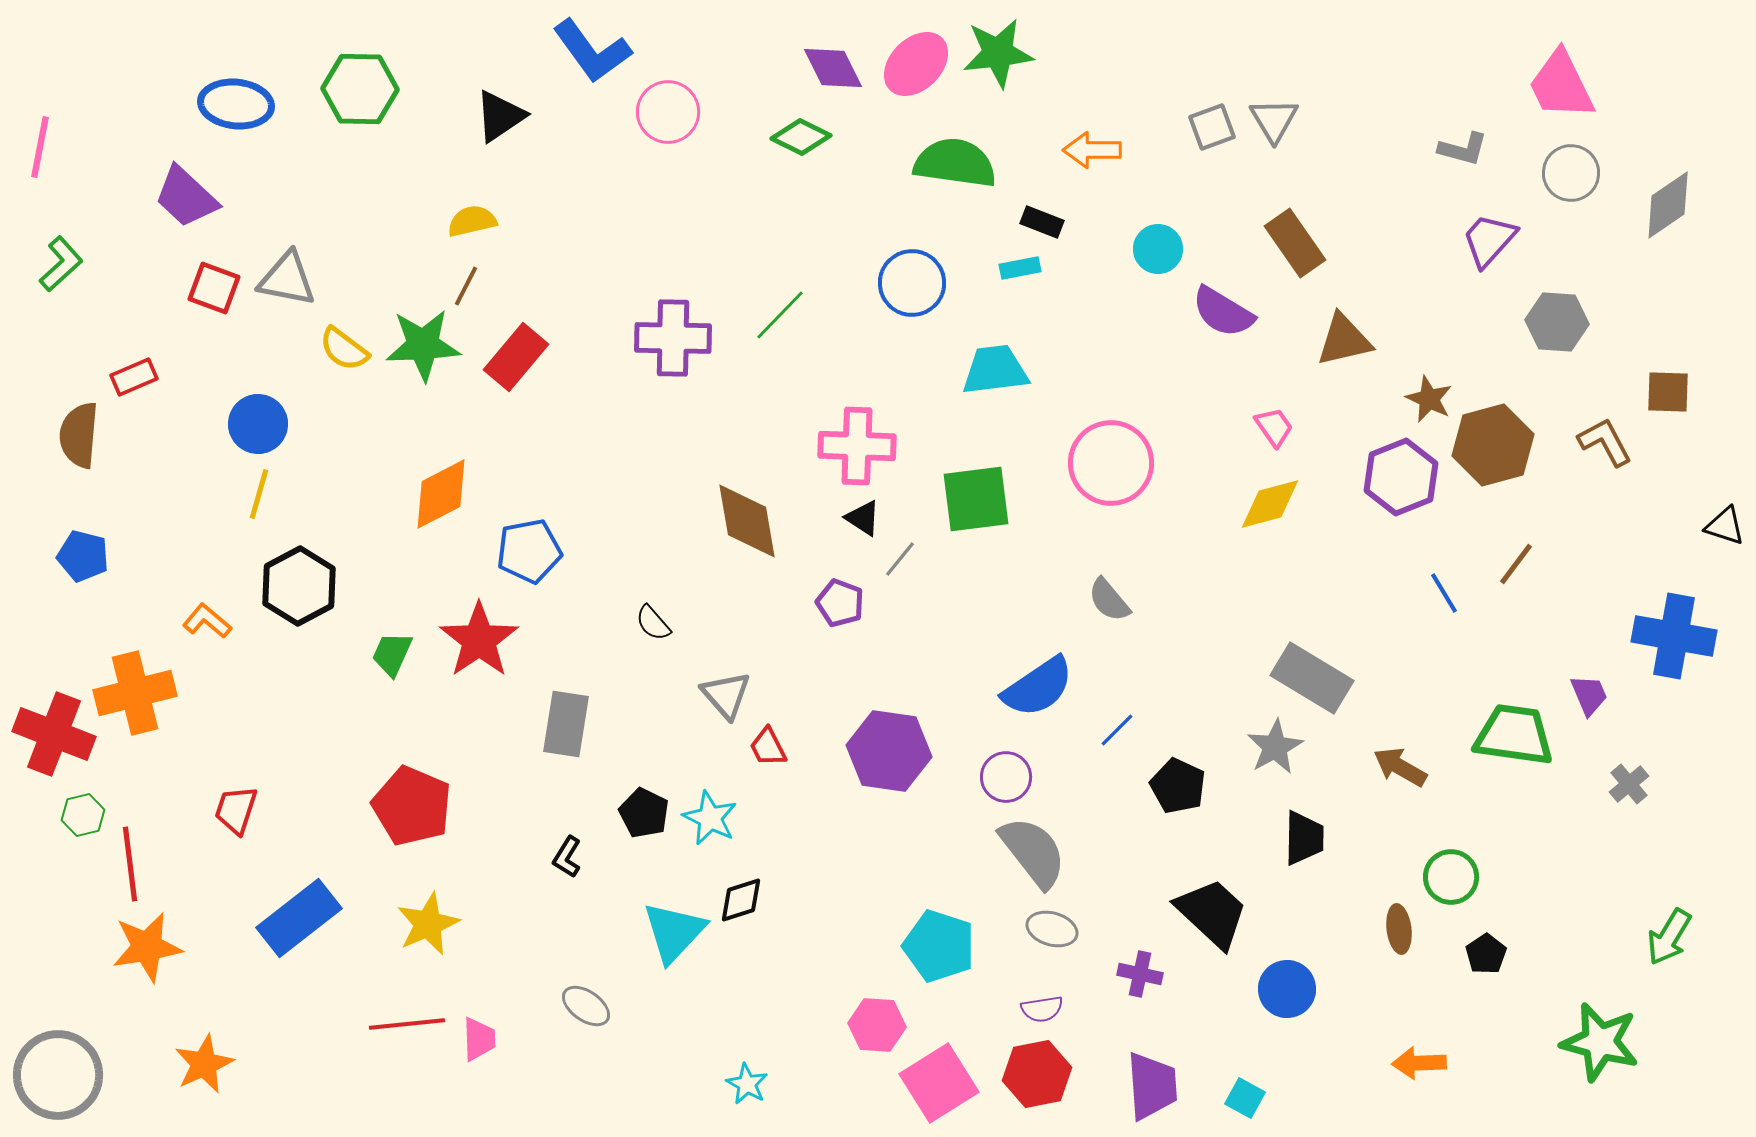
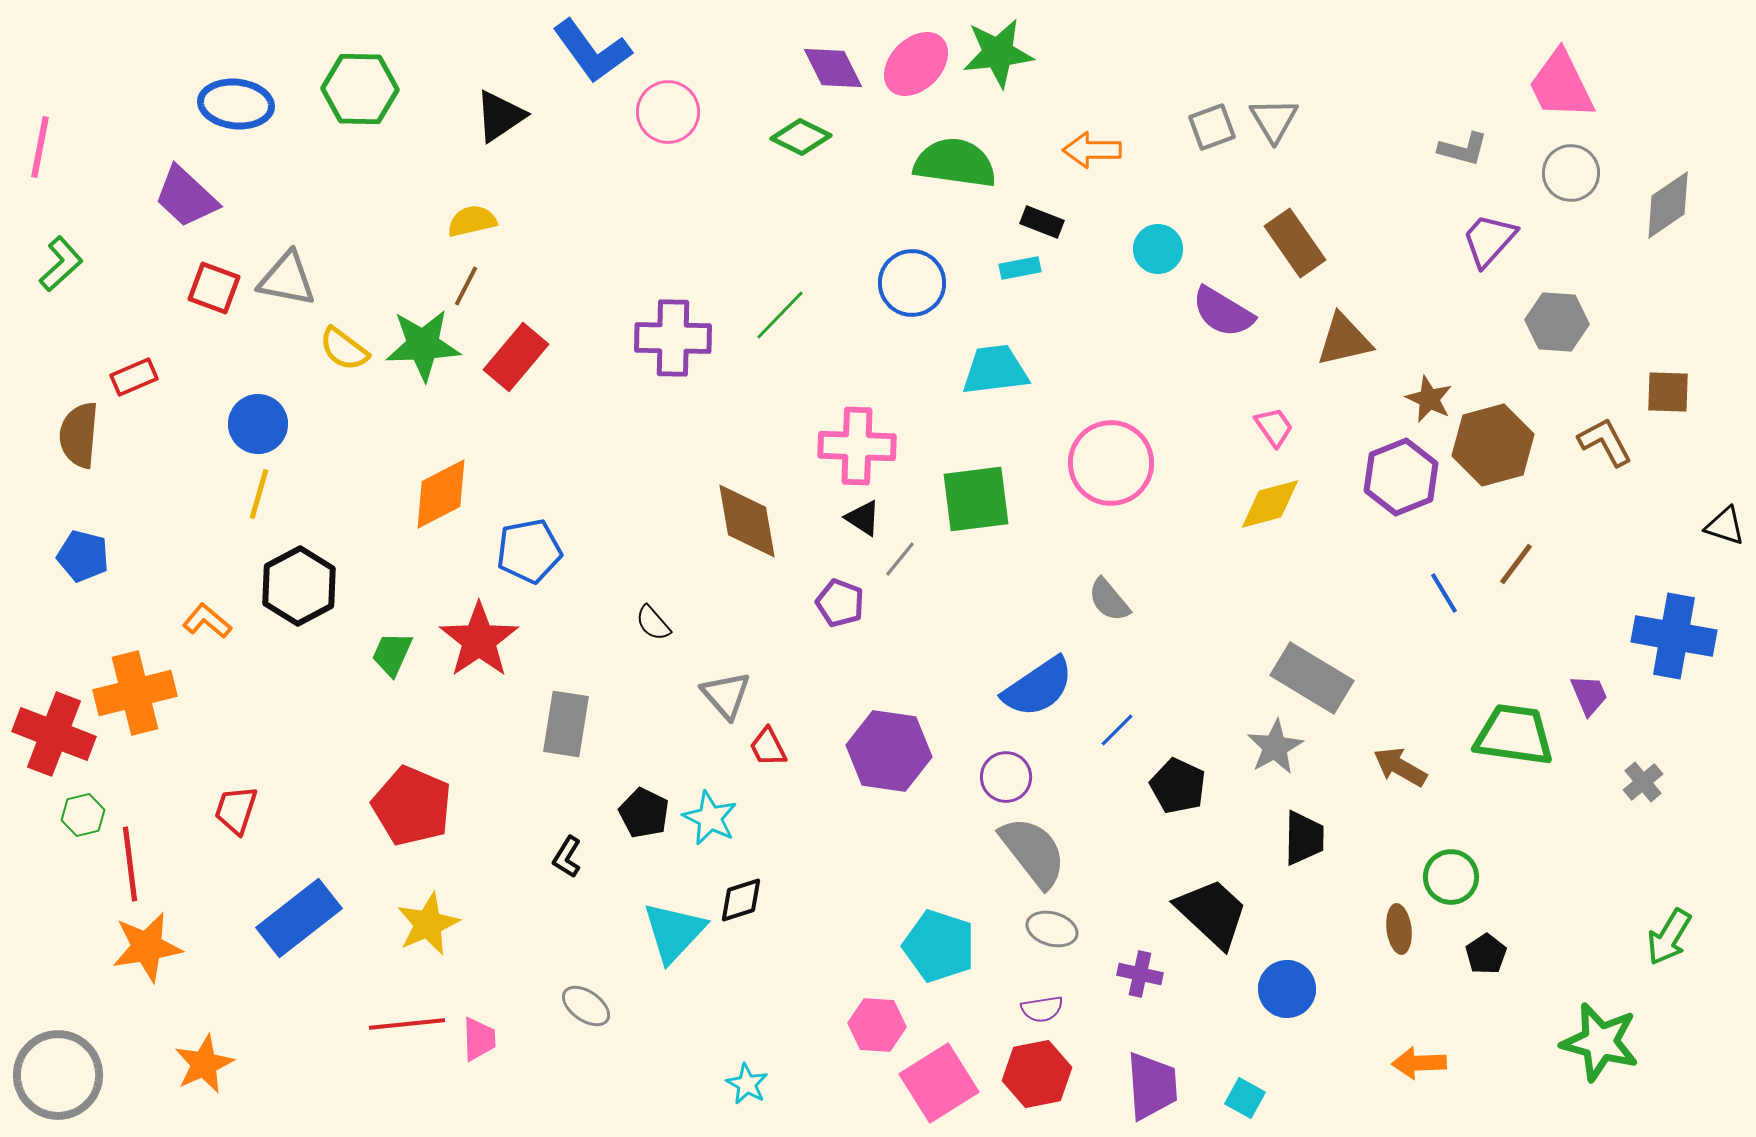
gray cross at (1629, 784): moved 14 px right, 2 px up
